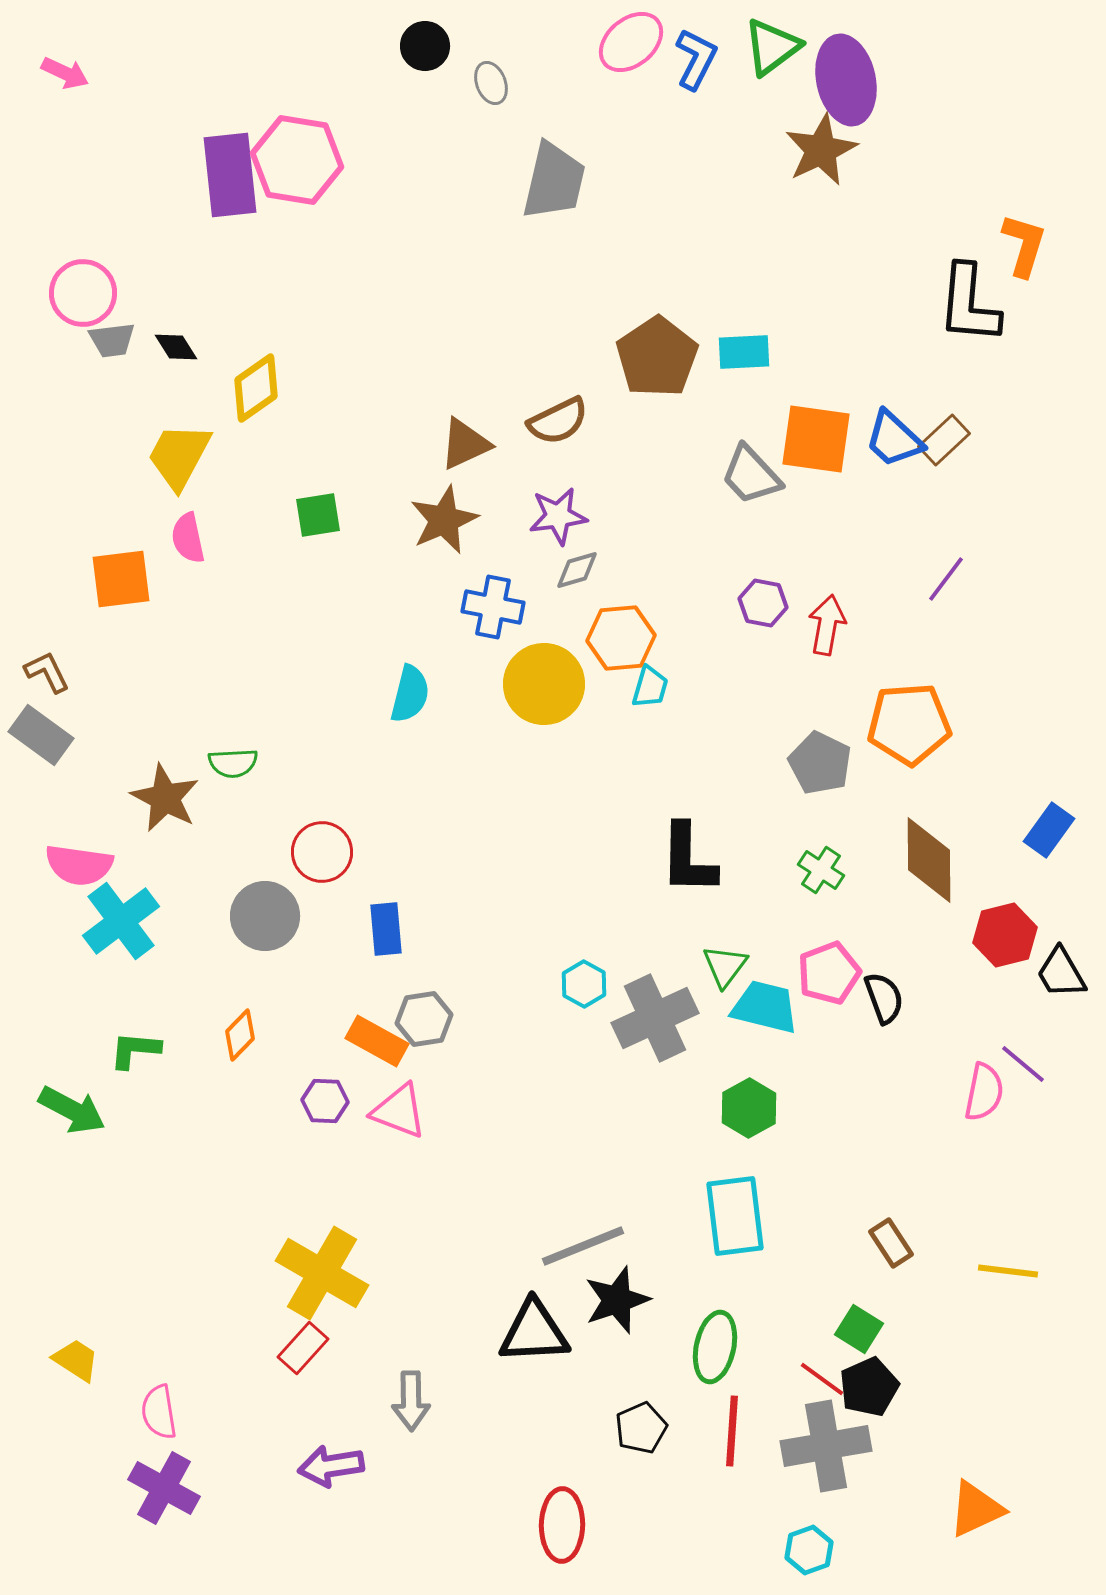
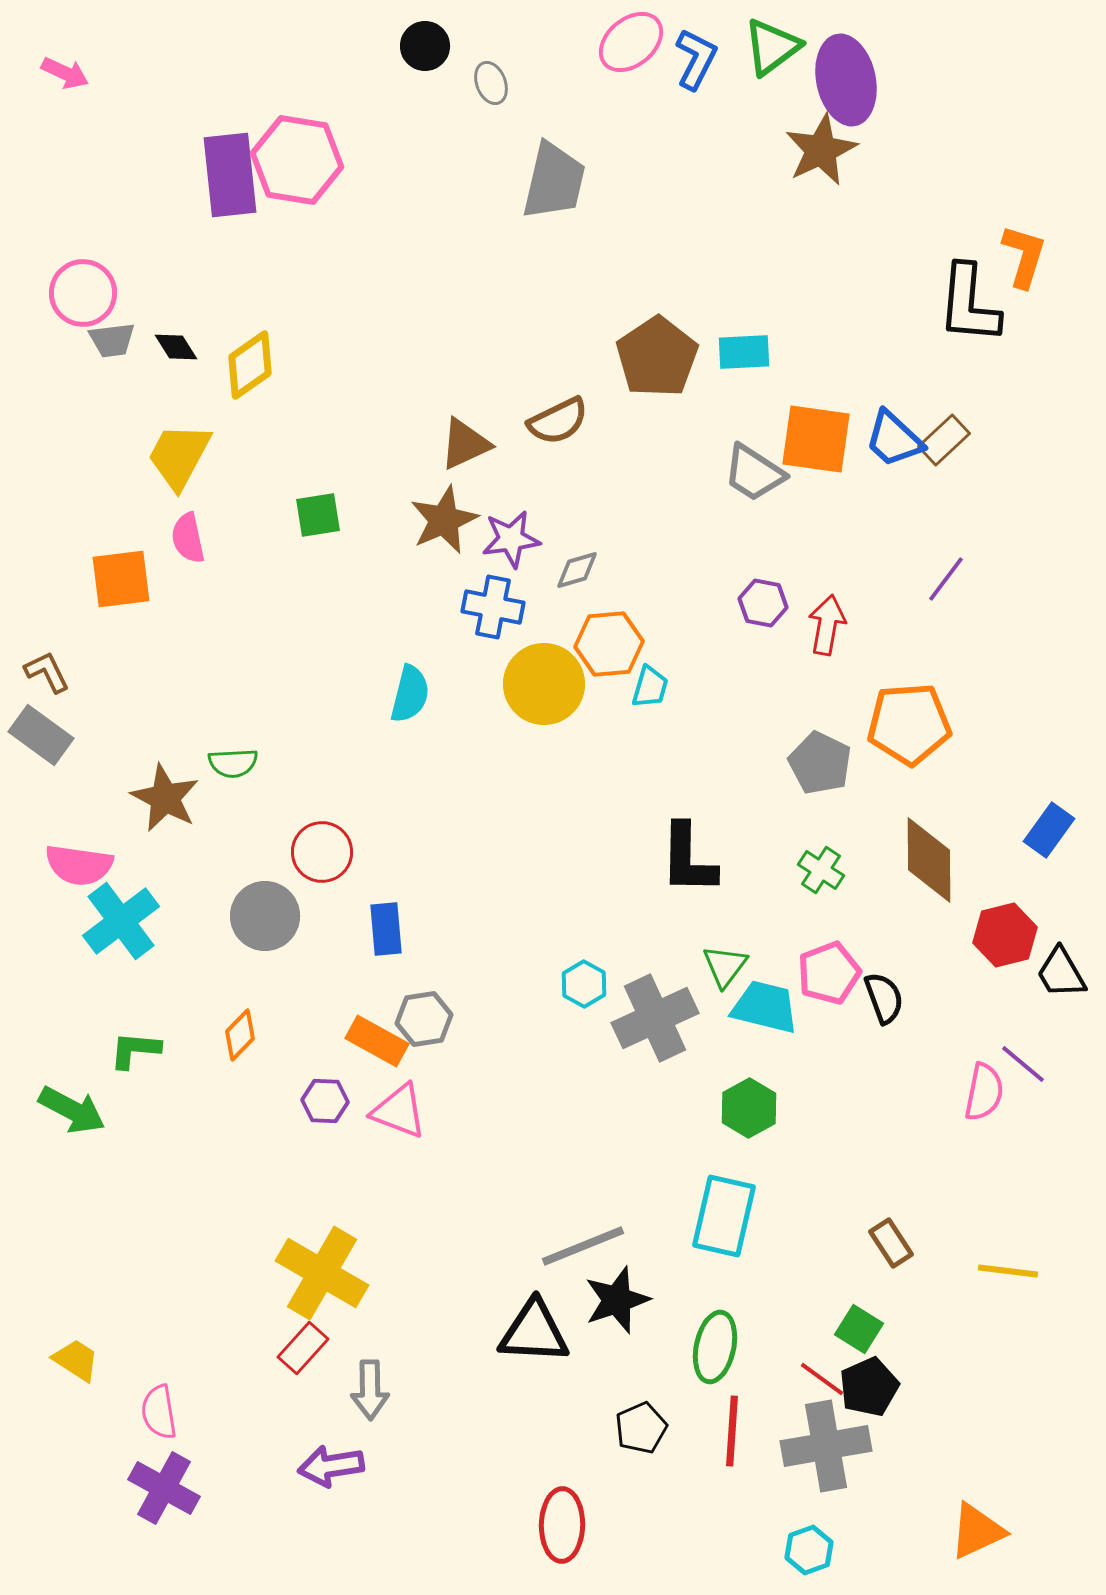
orange L-shape at (1024, 245): moved 11 px down
yellow diamond at (256, 388): moved 6 px left, 23 px up
gray trapezoid at (751, 475): moved 3 px right, 2 px up; rotated 14 degrees counterclockwise
purple star at (558, 516): moved 47 px left, 23 px down
orange hexagon at (621, 638): moved 12 px left, 6 px down
cyan rectangle at (735, 1216): moved 11 px left; rotated 20 degrees clockwise
black triangle at (534, 1332): rotated 6 degrees clockwise
gray arrow at (411, 1401): moved 41 px left, 11 px up
orange triangle at (976, 1509): moved 1 px right, 22 px down
